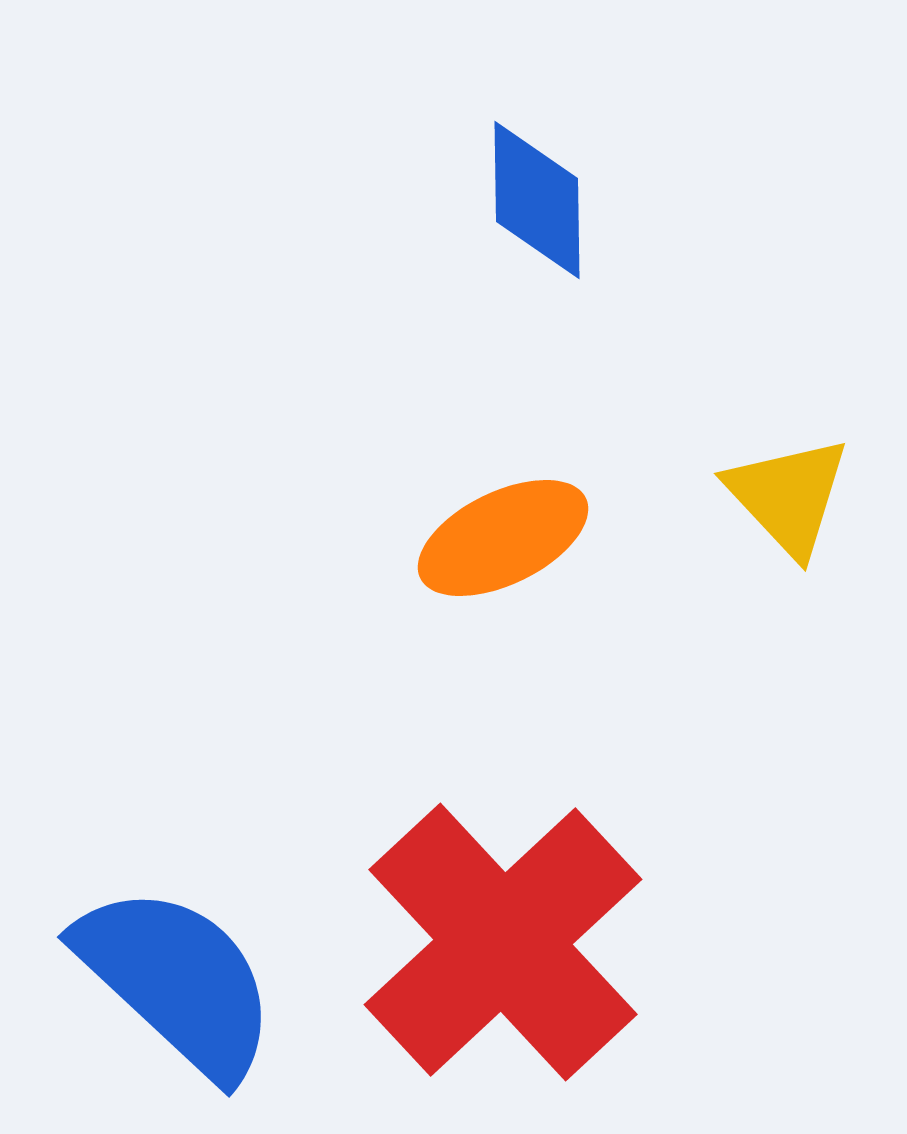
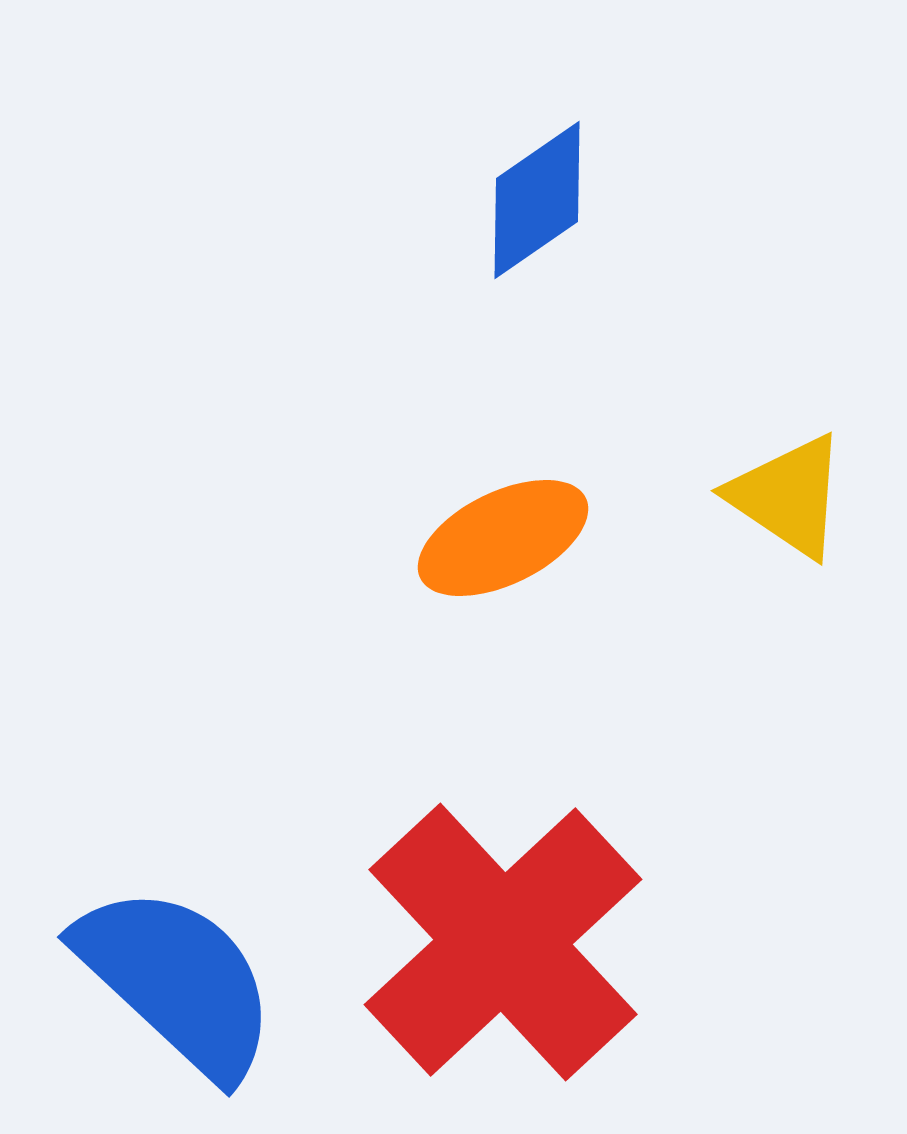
blue diamond: rotated 56 degrees clockwise
yellow triangle: rotated 13 degrees counterclockwise
